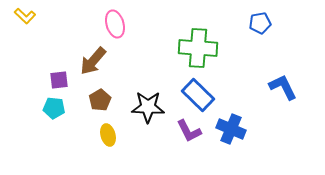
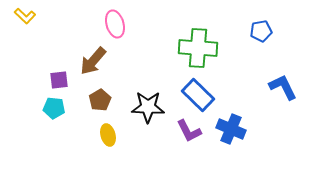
blue pentagon: moved 1 px right, 8 px down
